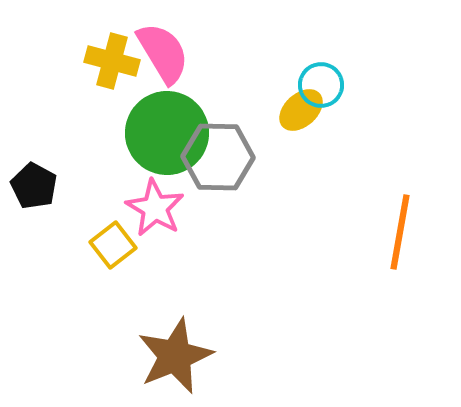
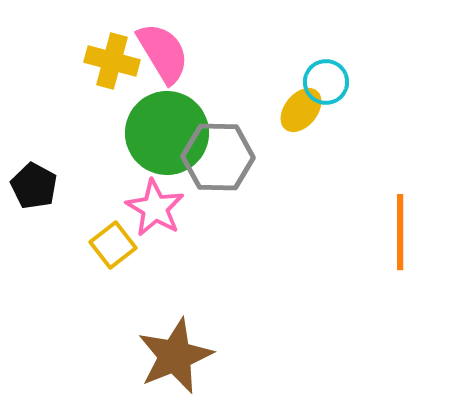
cyan circle: moved 5 px right, 3 px up
yellow ellipse: rotated 9 degrees counterclockwise
orange line: rotated 10 degrees counterclockwise
